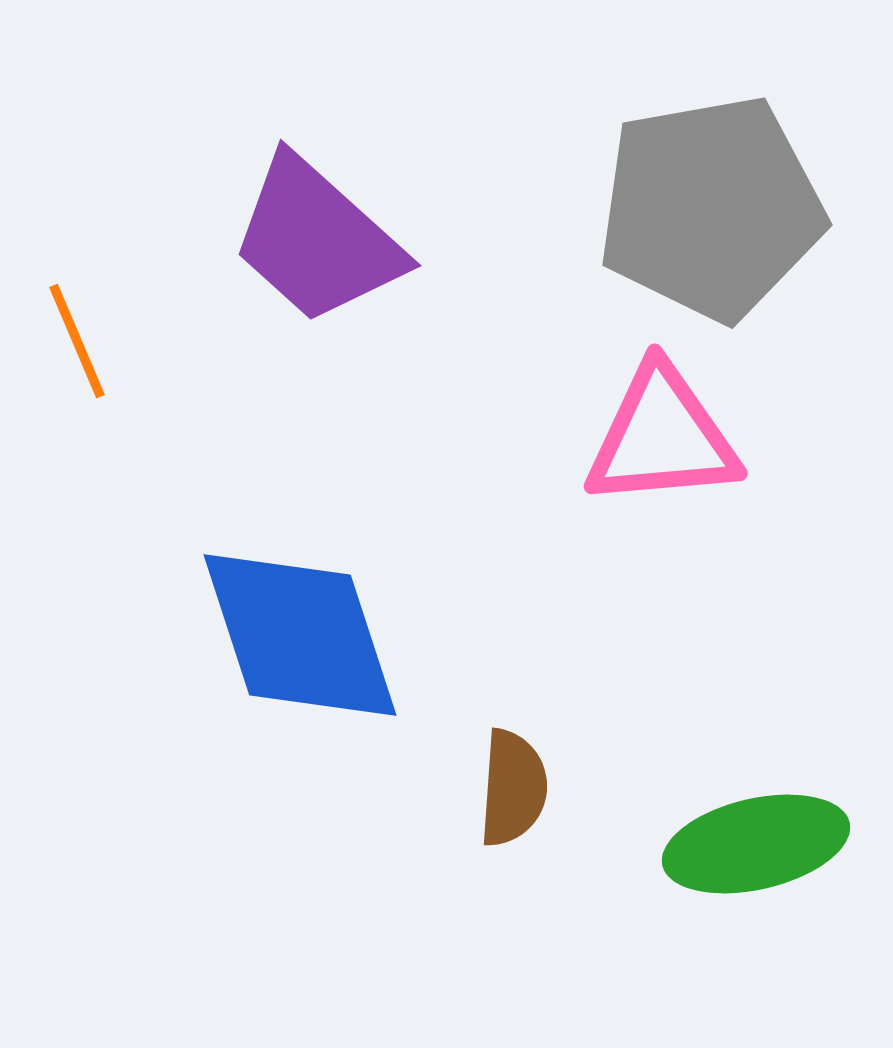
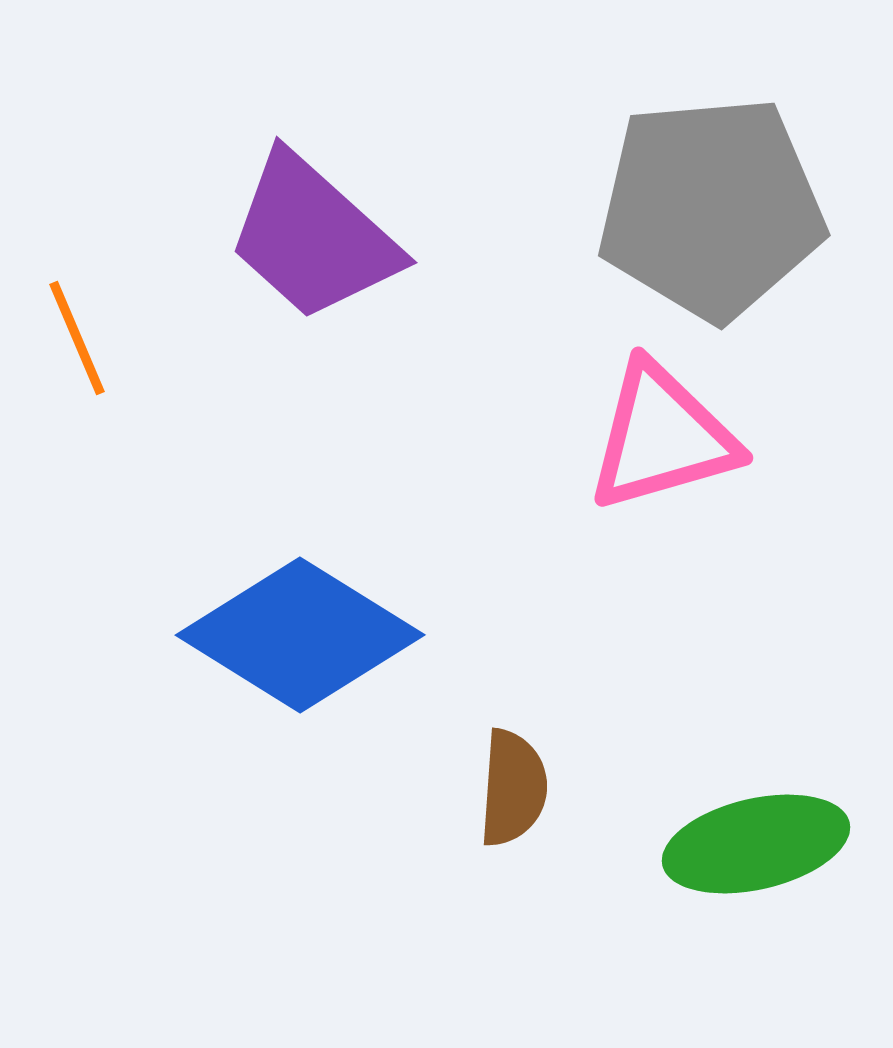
gray pentagon: rotated 5 degrees clockwise
purple trapezoid: moved 4 px left, 3 px up
orange line: moved 3 px up
pink triangle: rotated 11 degrees counterclockwise
blue diamond: rotated 40 degrees counterclockwise
